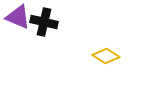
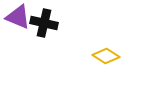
black cross: moved 1 px down
